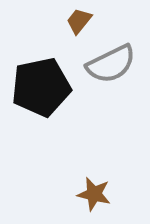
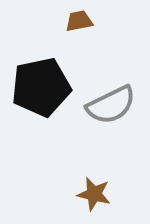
brown trapezoid: rotated 40 degrees clockwise
gray semicircle: moved 41 px down
